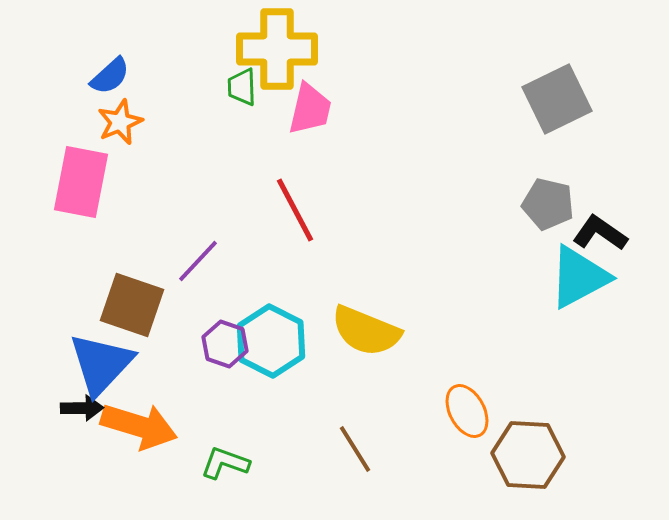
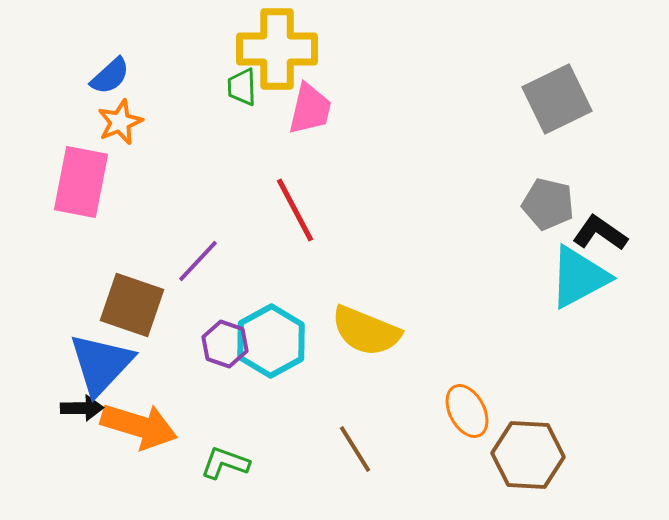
cyan hexagon: rotated 4 degrees clockwise
